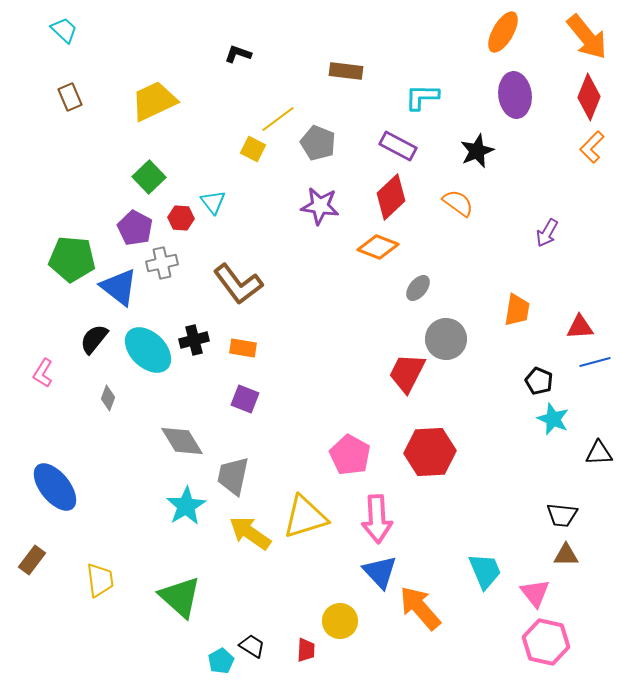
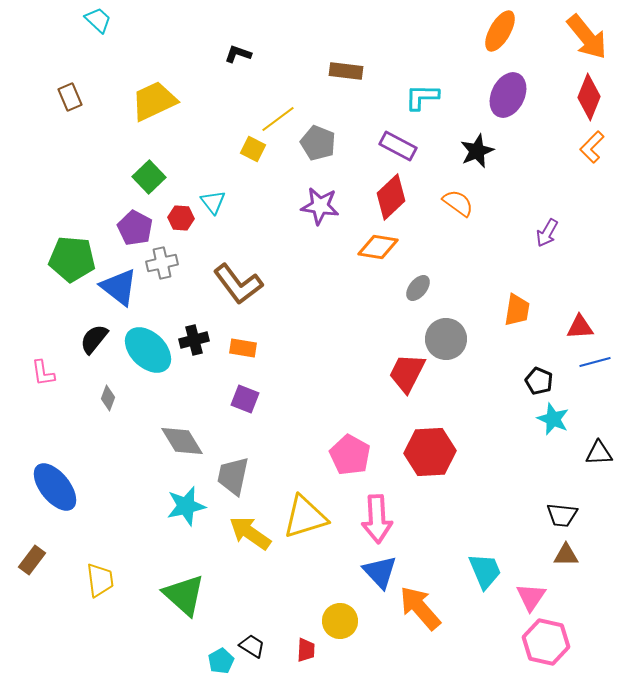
cyan trapezoid at (64, 30): moved 34 px right, 10 px up
orange ellipse at (503, 32): moved 3 px left, 1 px up
purple ellipse at (515, 95): moved 7 px left; rotated 33 degrees clockwise
orange diamond at (378, 247): rotated 12 degrees counterclockwise
pink L-shape at (43, 373): rotated 40 degrees counterclockwise
cyan star at (186, 506): rotated 18 degrees clockwise
pink triangle at (535, 593): moved 4 px left, 4 px down; rotated 12 degrees clockwise
green triangle at (180, 597): moved 4 px right, 2 px up
